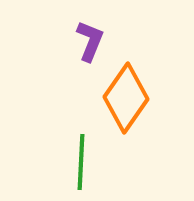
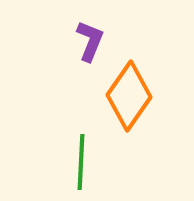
orange diamond: moved 3 px right, 2 px up
